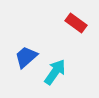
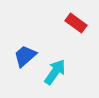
blue trapezoid: moved 1 px left, 1 px up
